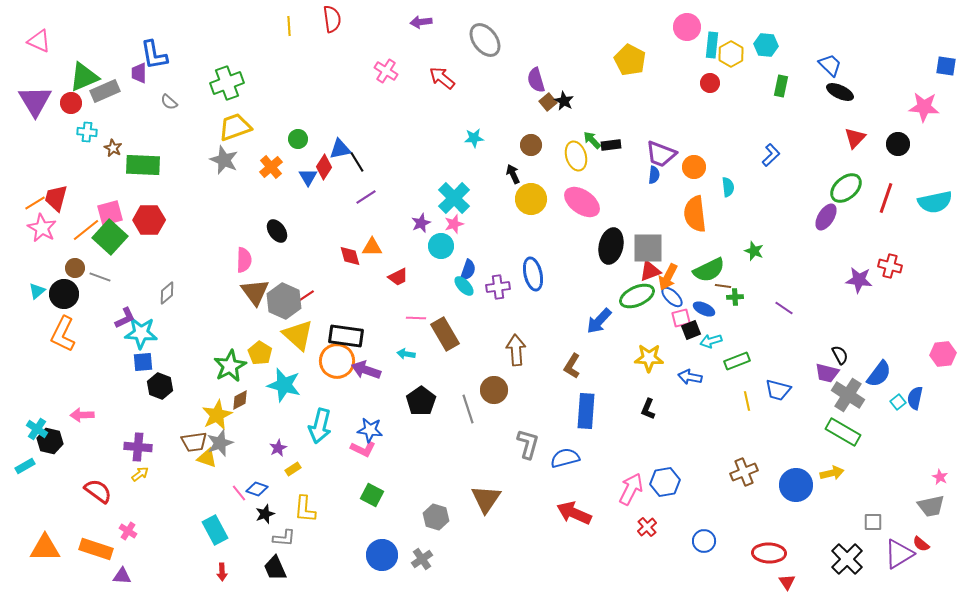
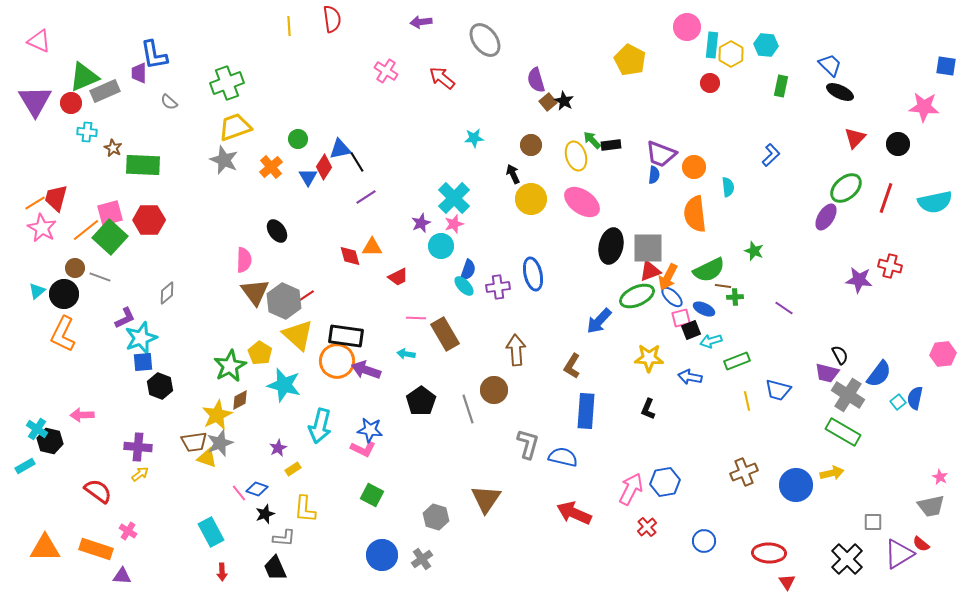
cyan star at (141, 333): moved 5 px down; rotated 24 degrees counterclockwise
blue semicircle at (565, 458): moved 2 px left, 1 px up; rotated 28 degrees clockwise
cyan rectangle at (215, 530): moved 4 px left, 2 px down
